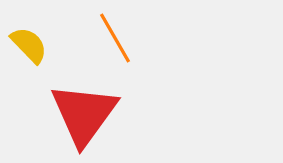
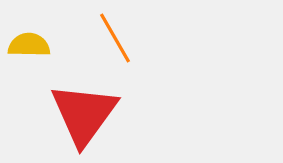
yellow semicircle: rotated 45 degrees counterclockwise
